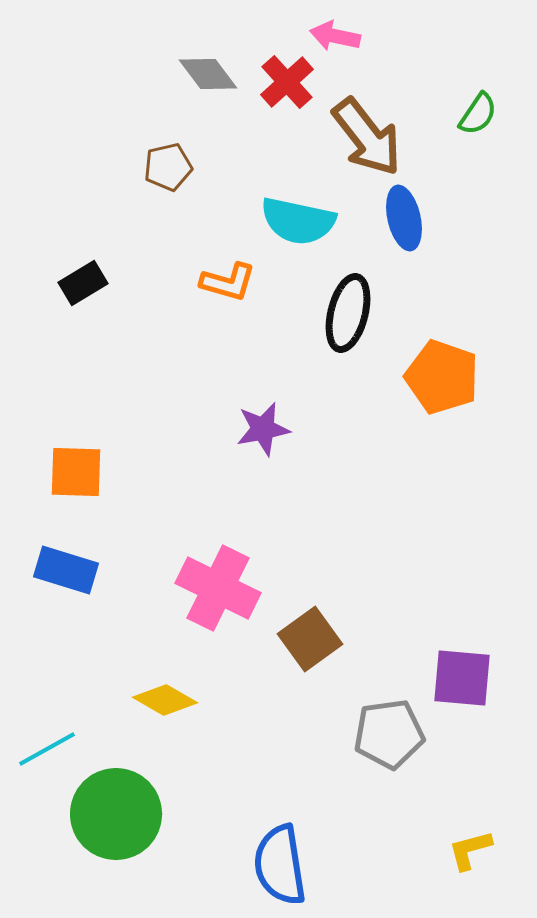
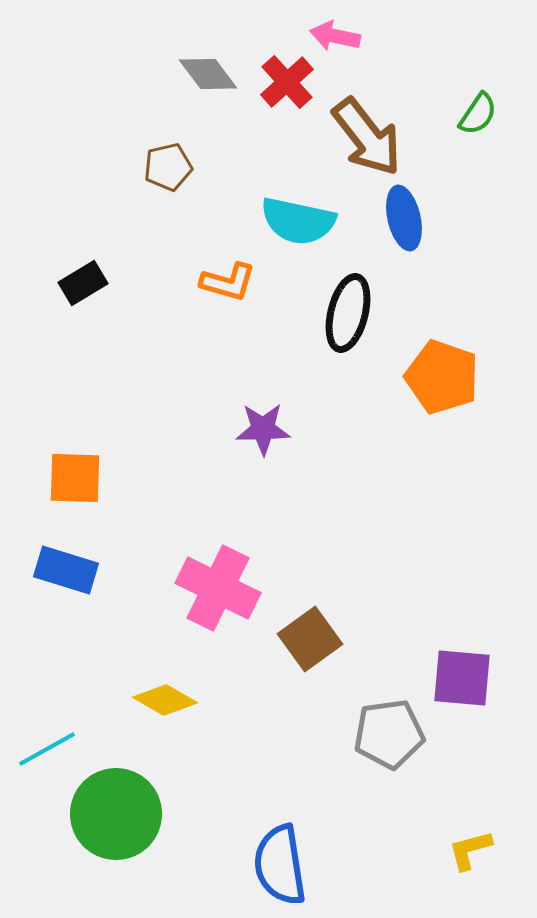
purple star: rotated 10 degrees clockwise
orange square: moved 1 px left, 6 px down
